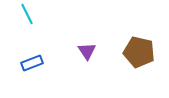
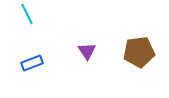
brown pentagon: rotated 20 degrees counterclockwise
